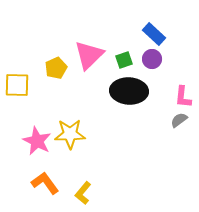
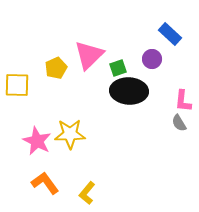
blue rectangle: moved 16 px right
green square: moved 6 px left, 8 px down
pink L-shape: moved 4 px down
gray semicircle: moved 3 px down; rotated 84 degrees counterclockwise
yellow L-shape: moved 4 px right
